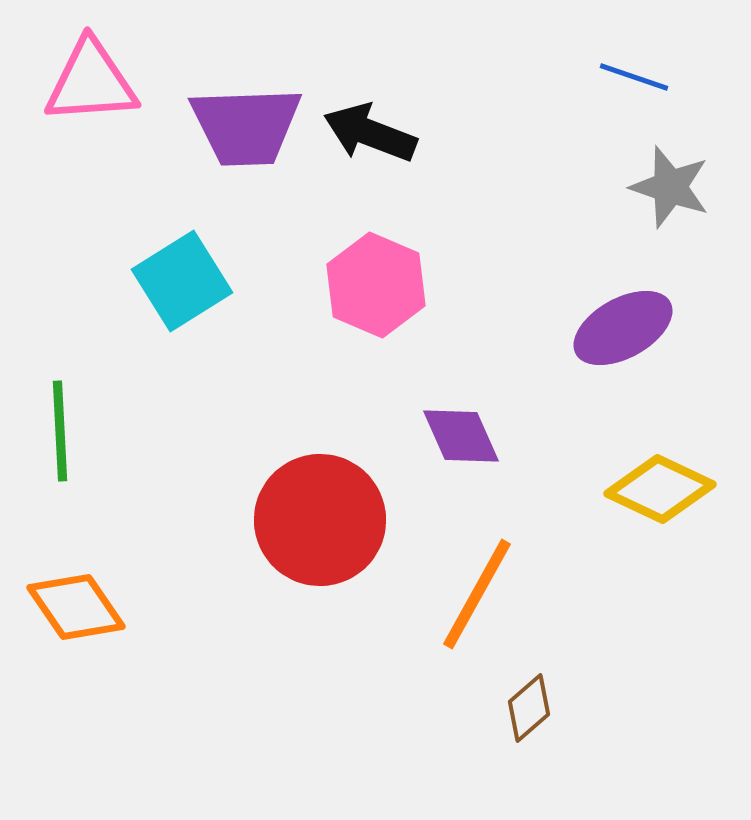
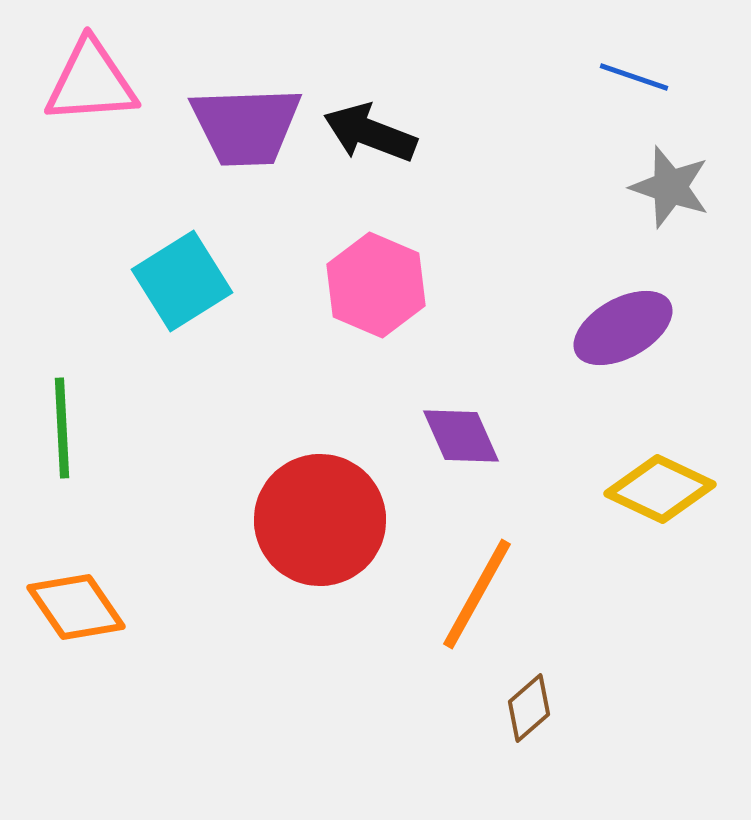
green line: moved 2 px right, 3 px up
